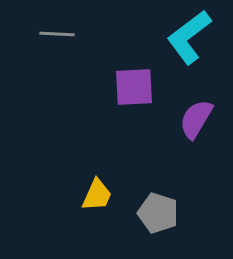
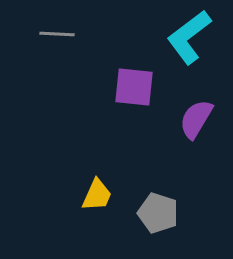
purple square: rotated 9 degrees clockwise
